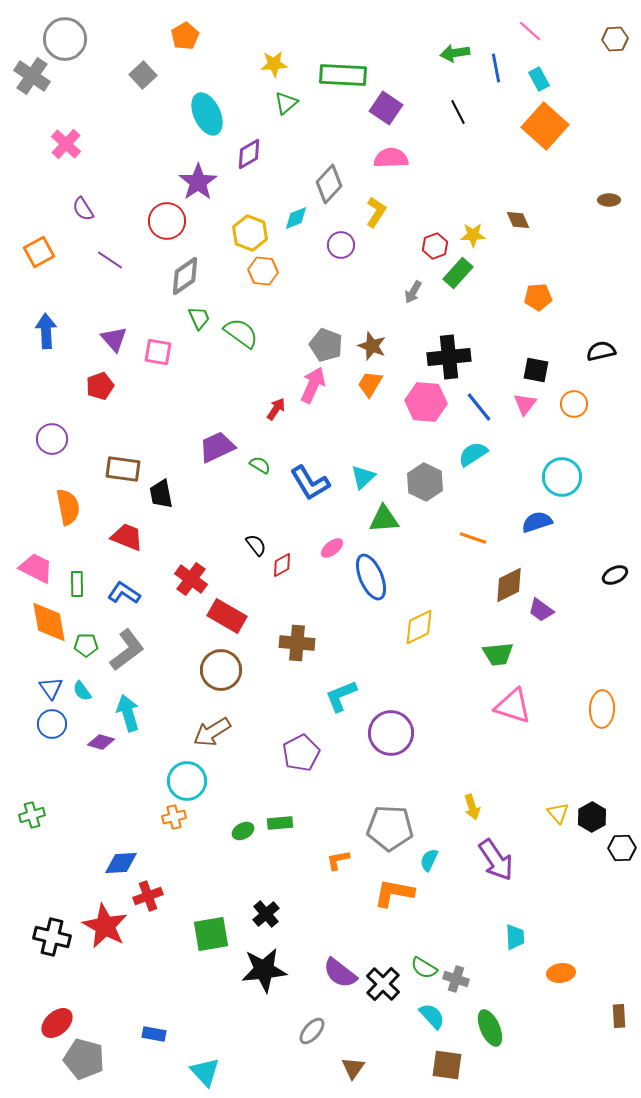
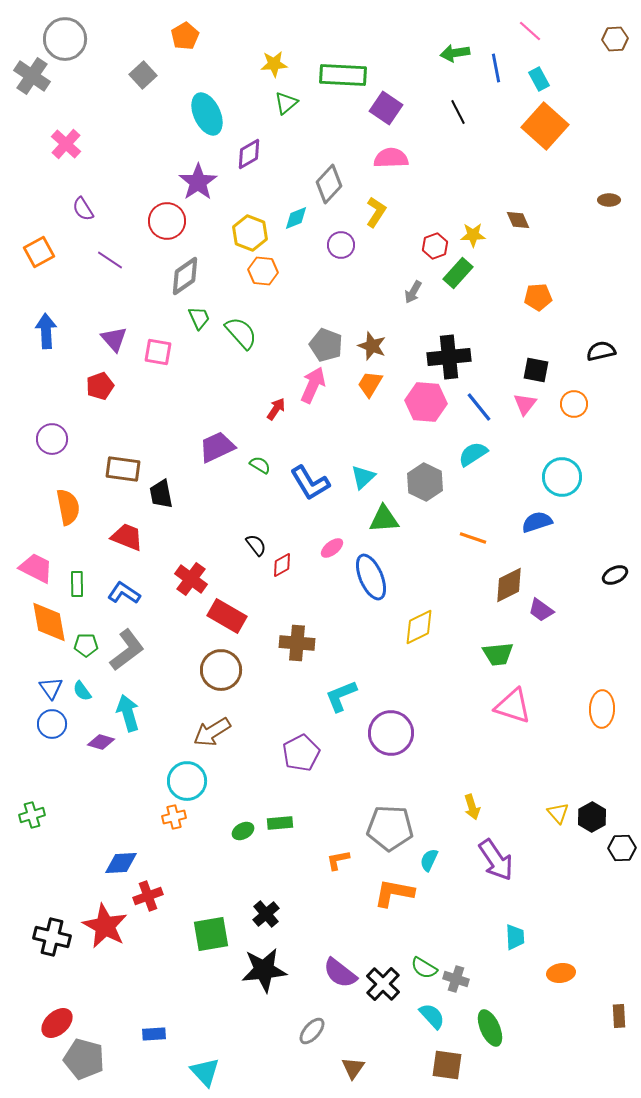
green semicircle at (241, 333): rotated 12 degrees clockwise
blue rectangle at (154, 1034): rotated 15 degrees counterclockwise
